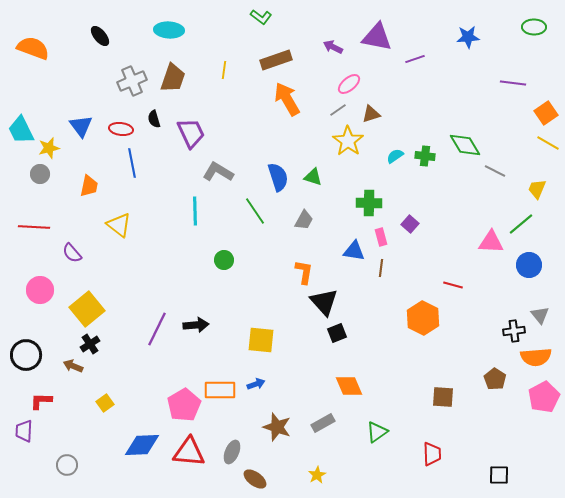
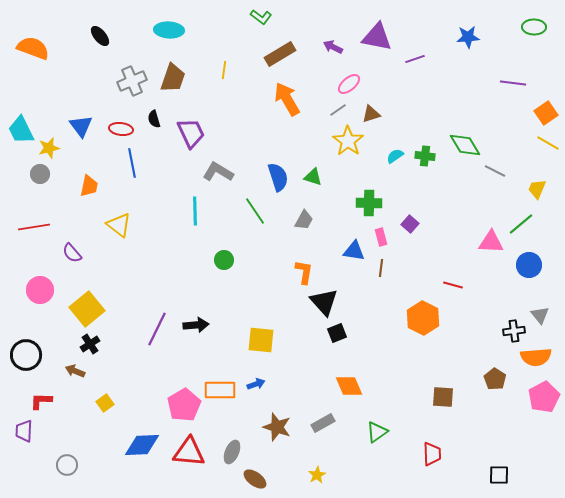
brown rectangle at (276, 60): moved 4 px right, 6 px up; rotated 12 degrees counterclockwise
red line at (34, 227): rotated 12 degrees counterclockwise
brown arrow at (73, 366): moved 2 px right, 5 px down
